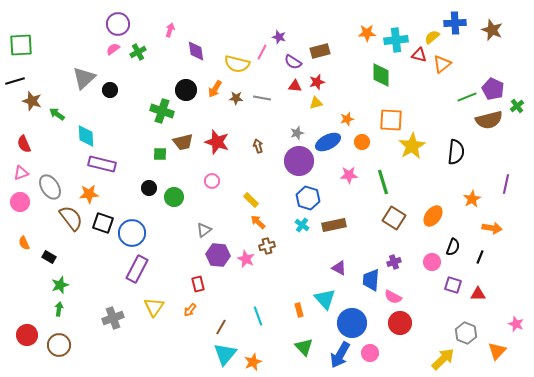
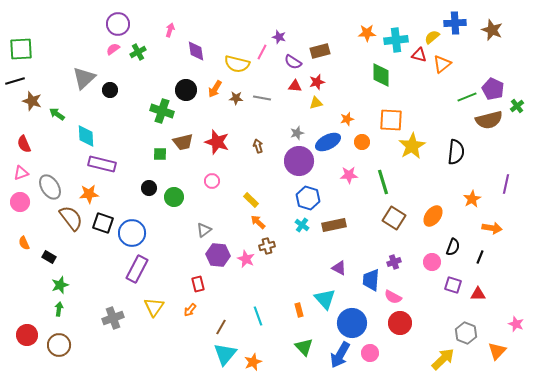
green square at (21, 45): moved 4 px down
